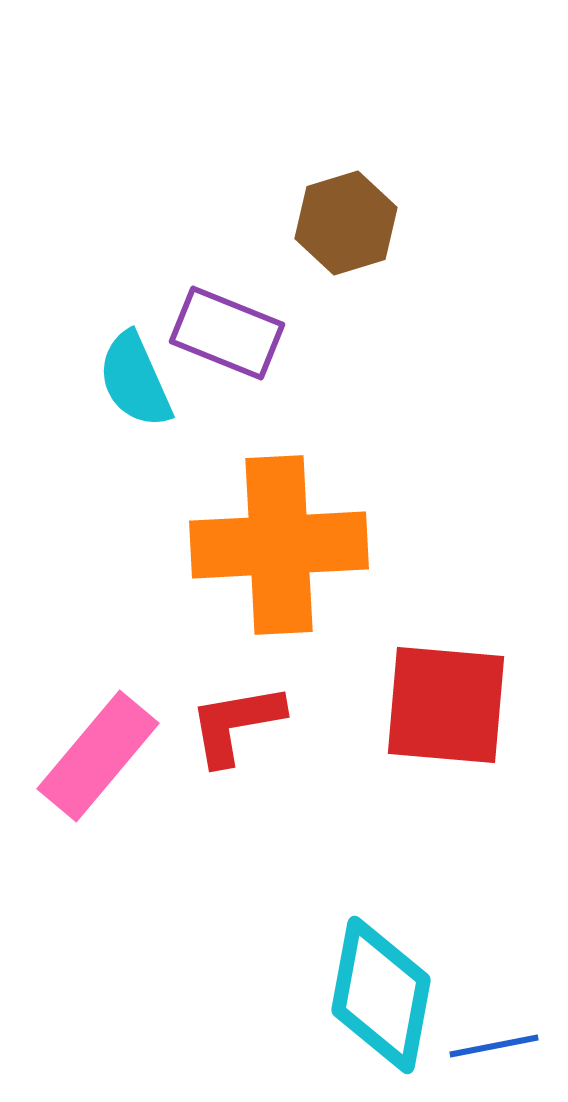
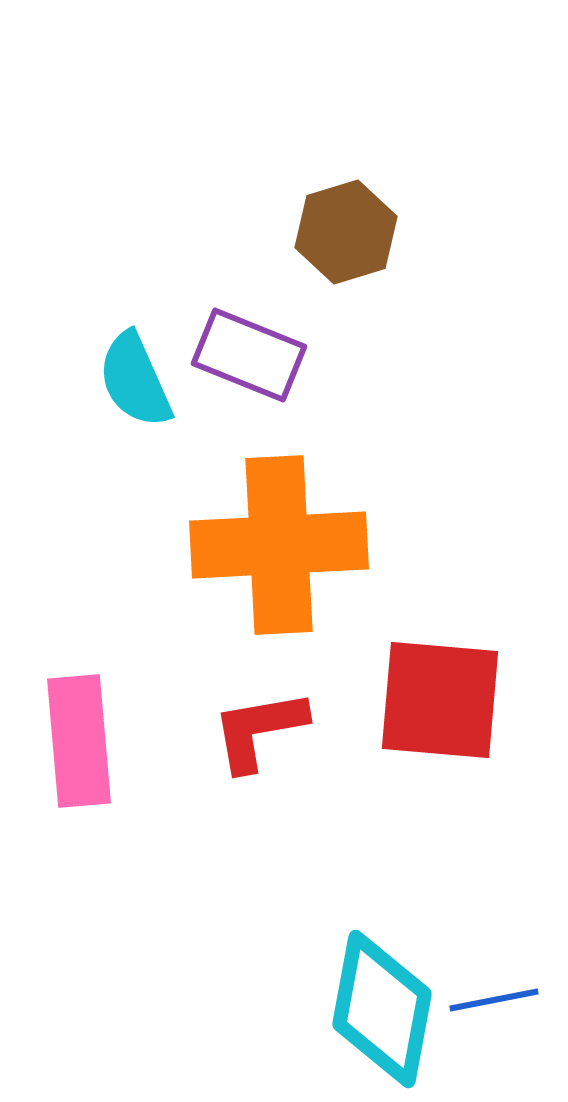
brown hexagon: moved 9 px down
purple rectangle: moved 22 px right, 22 px down
red square: moved 6 px left, 5 px up
red L-shape: moved 23 px right, 6 px down
pink rectangle: moved 19 px left, 15 px up; rotated 45 degrees counterclockwise
cyan diamond: moved 1 px right, 14 px down
blue line: moved 46 px up
